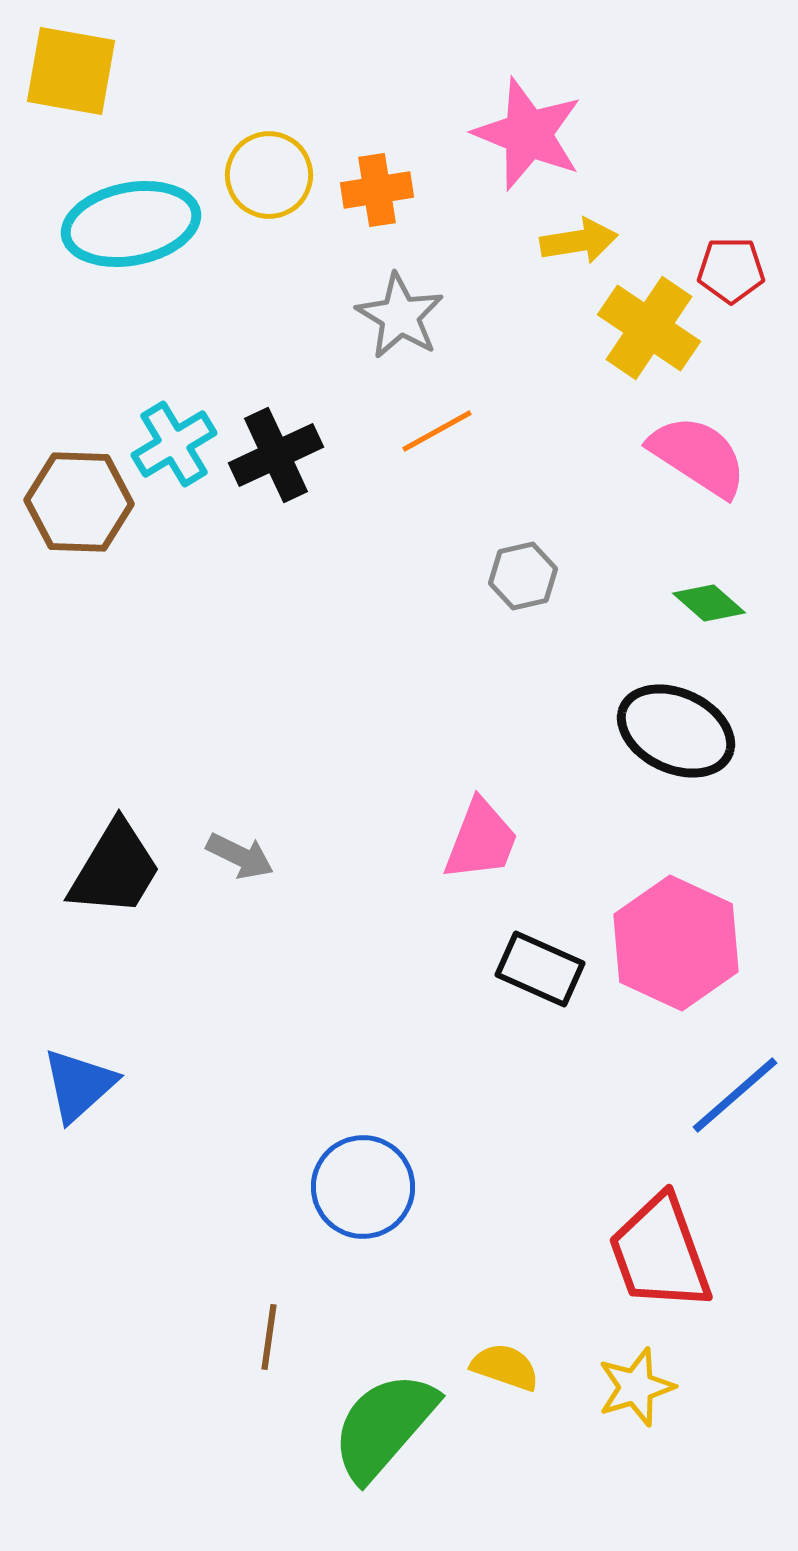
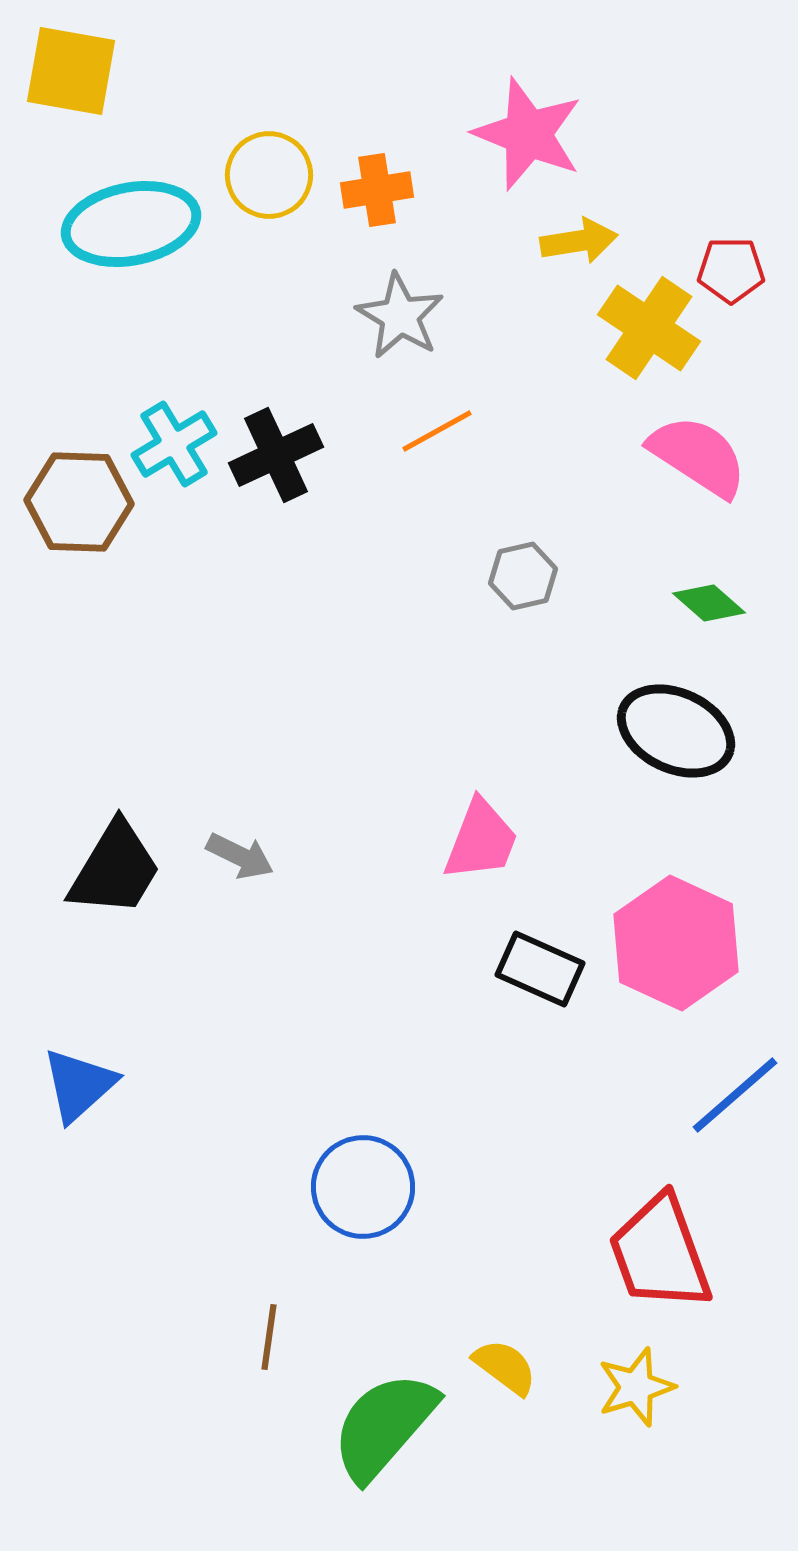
yellow semicircle: rotated 18 degrees clockwise
